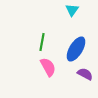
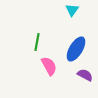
green line: moved 5 px left
pink semicircle: moved 1 px right, 1 px up
purple semicircle: moved 1 px down
